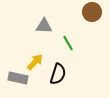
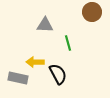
gray triangle: moved 1 px right, 1 px up
green line: rotated 14 degrees clockwise
yellow arrow: rotated 132 degrees counterclockwise
black semicircle: rotated 45 degrees counterclockwise
